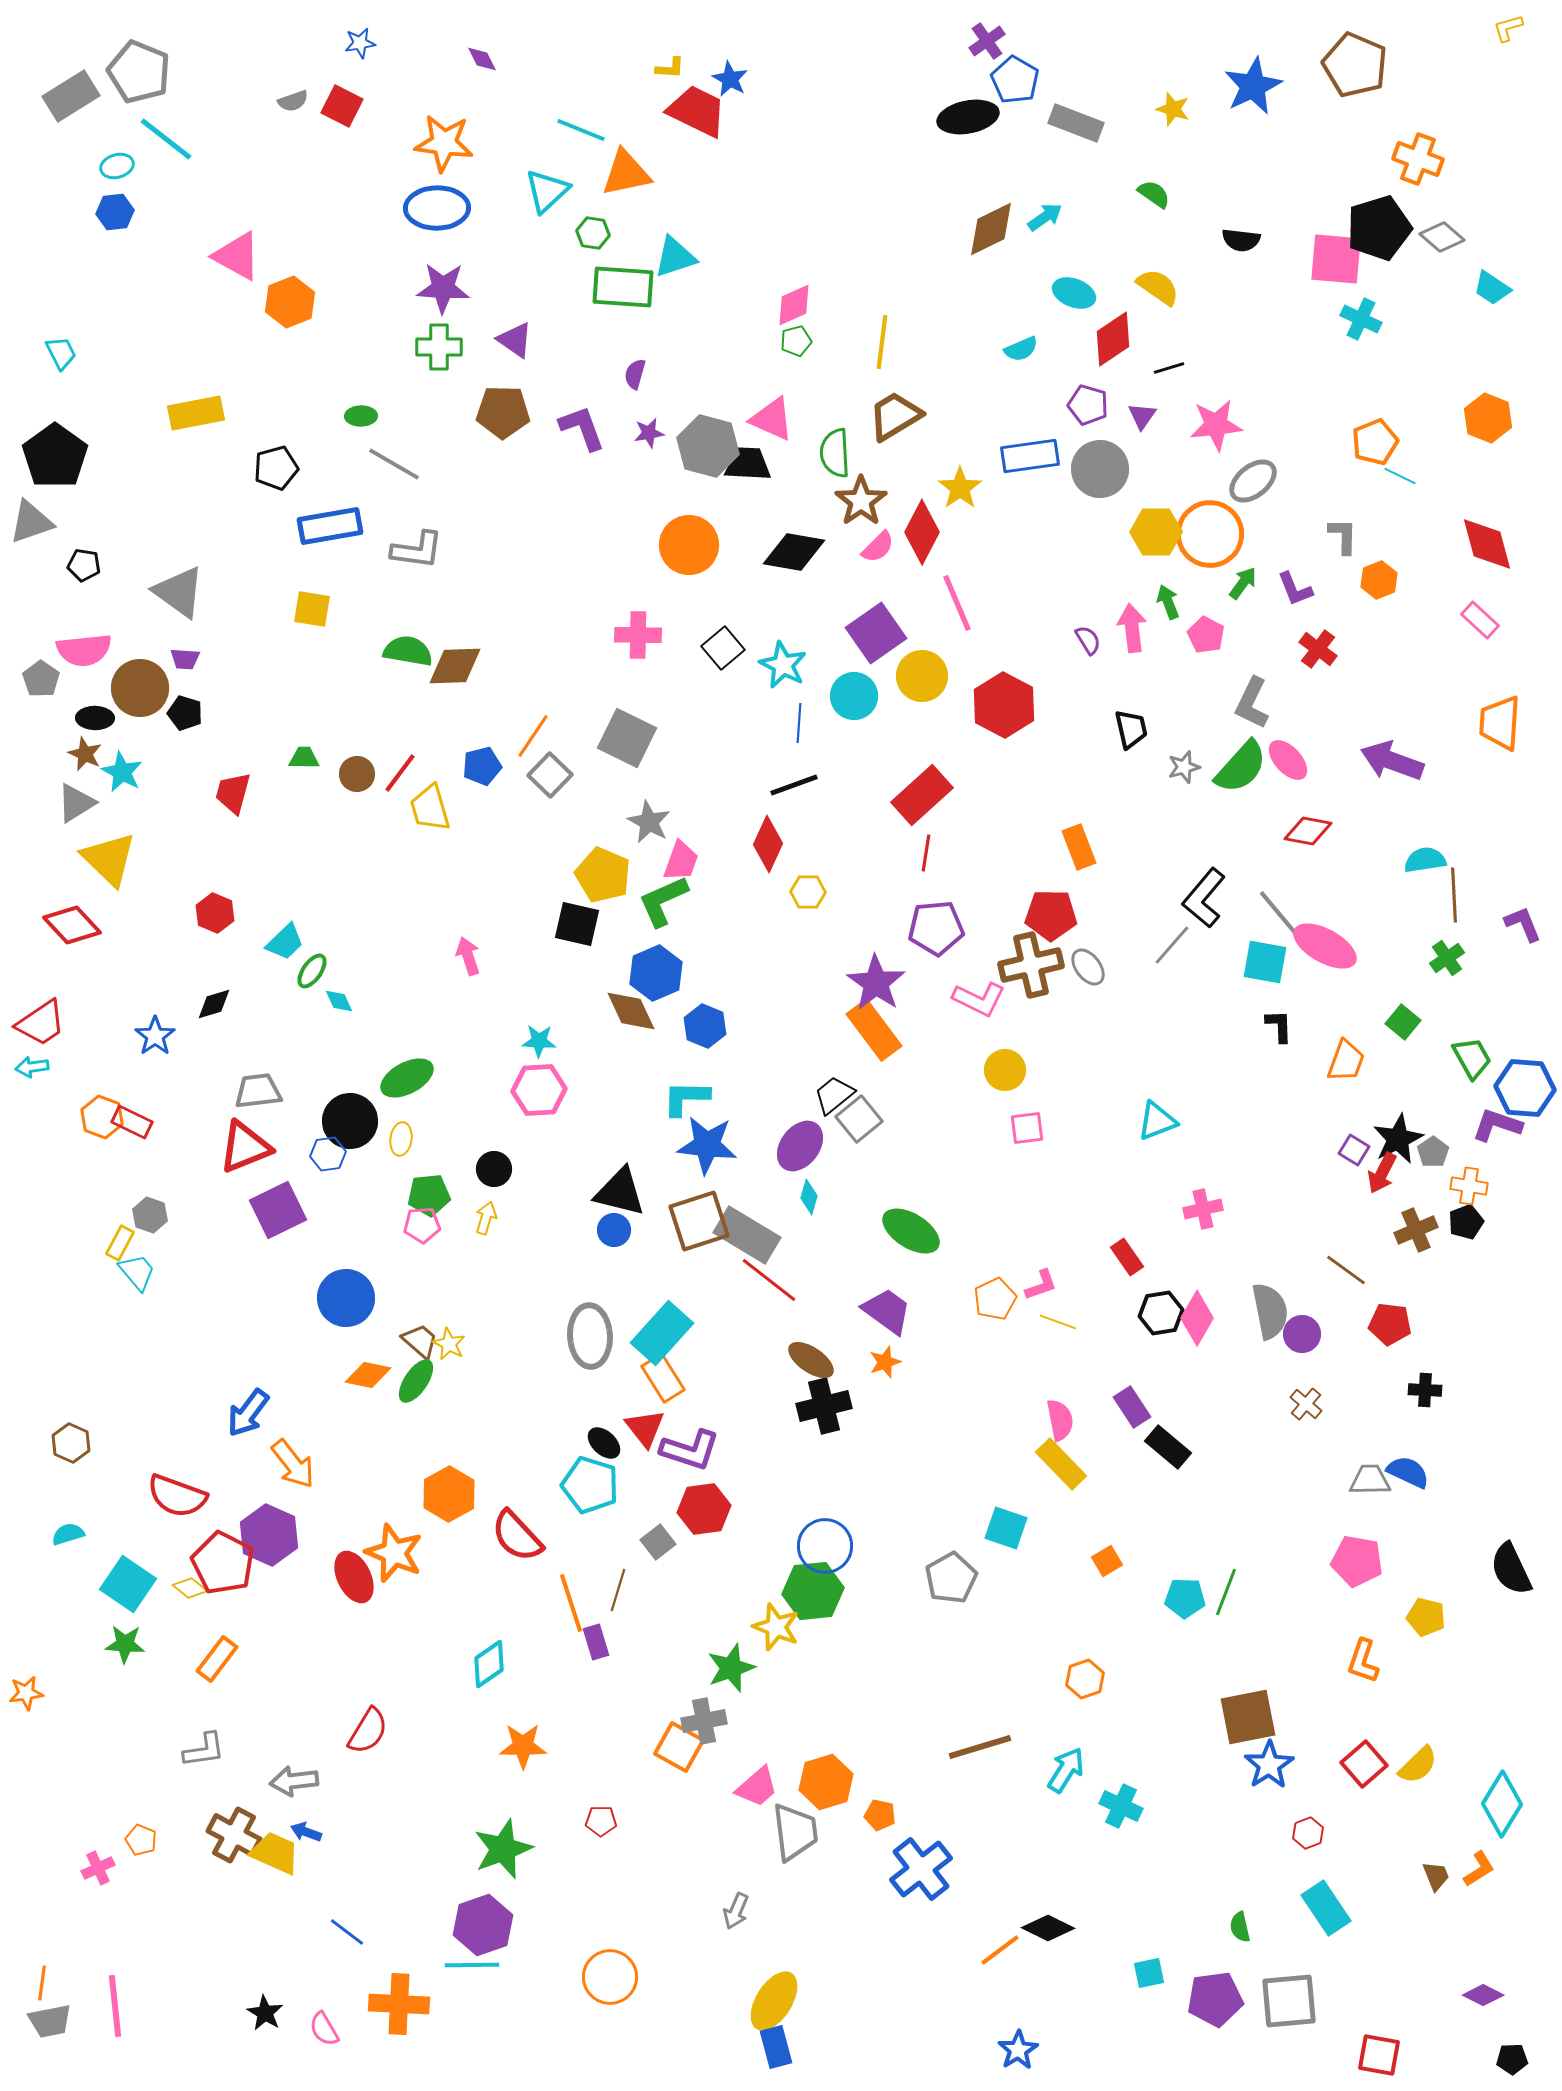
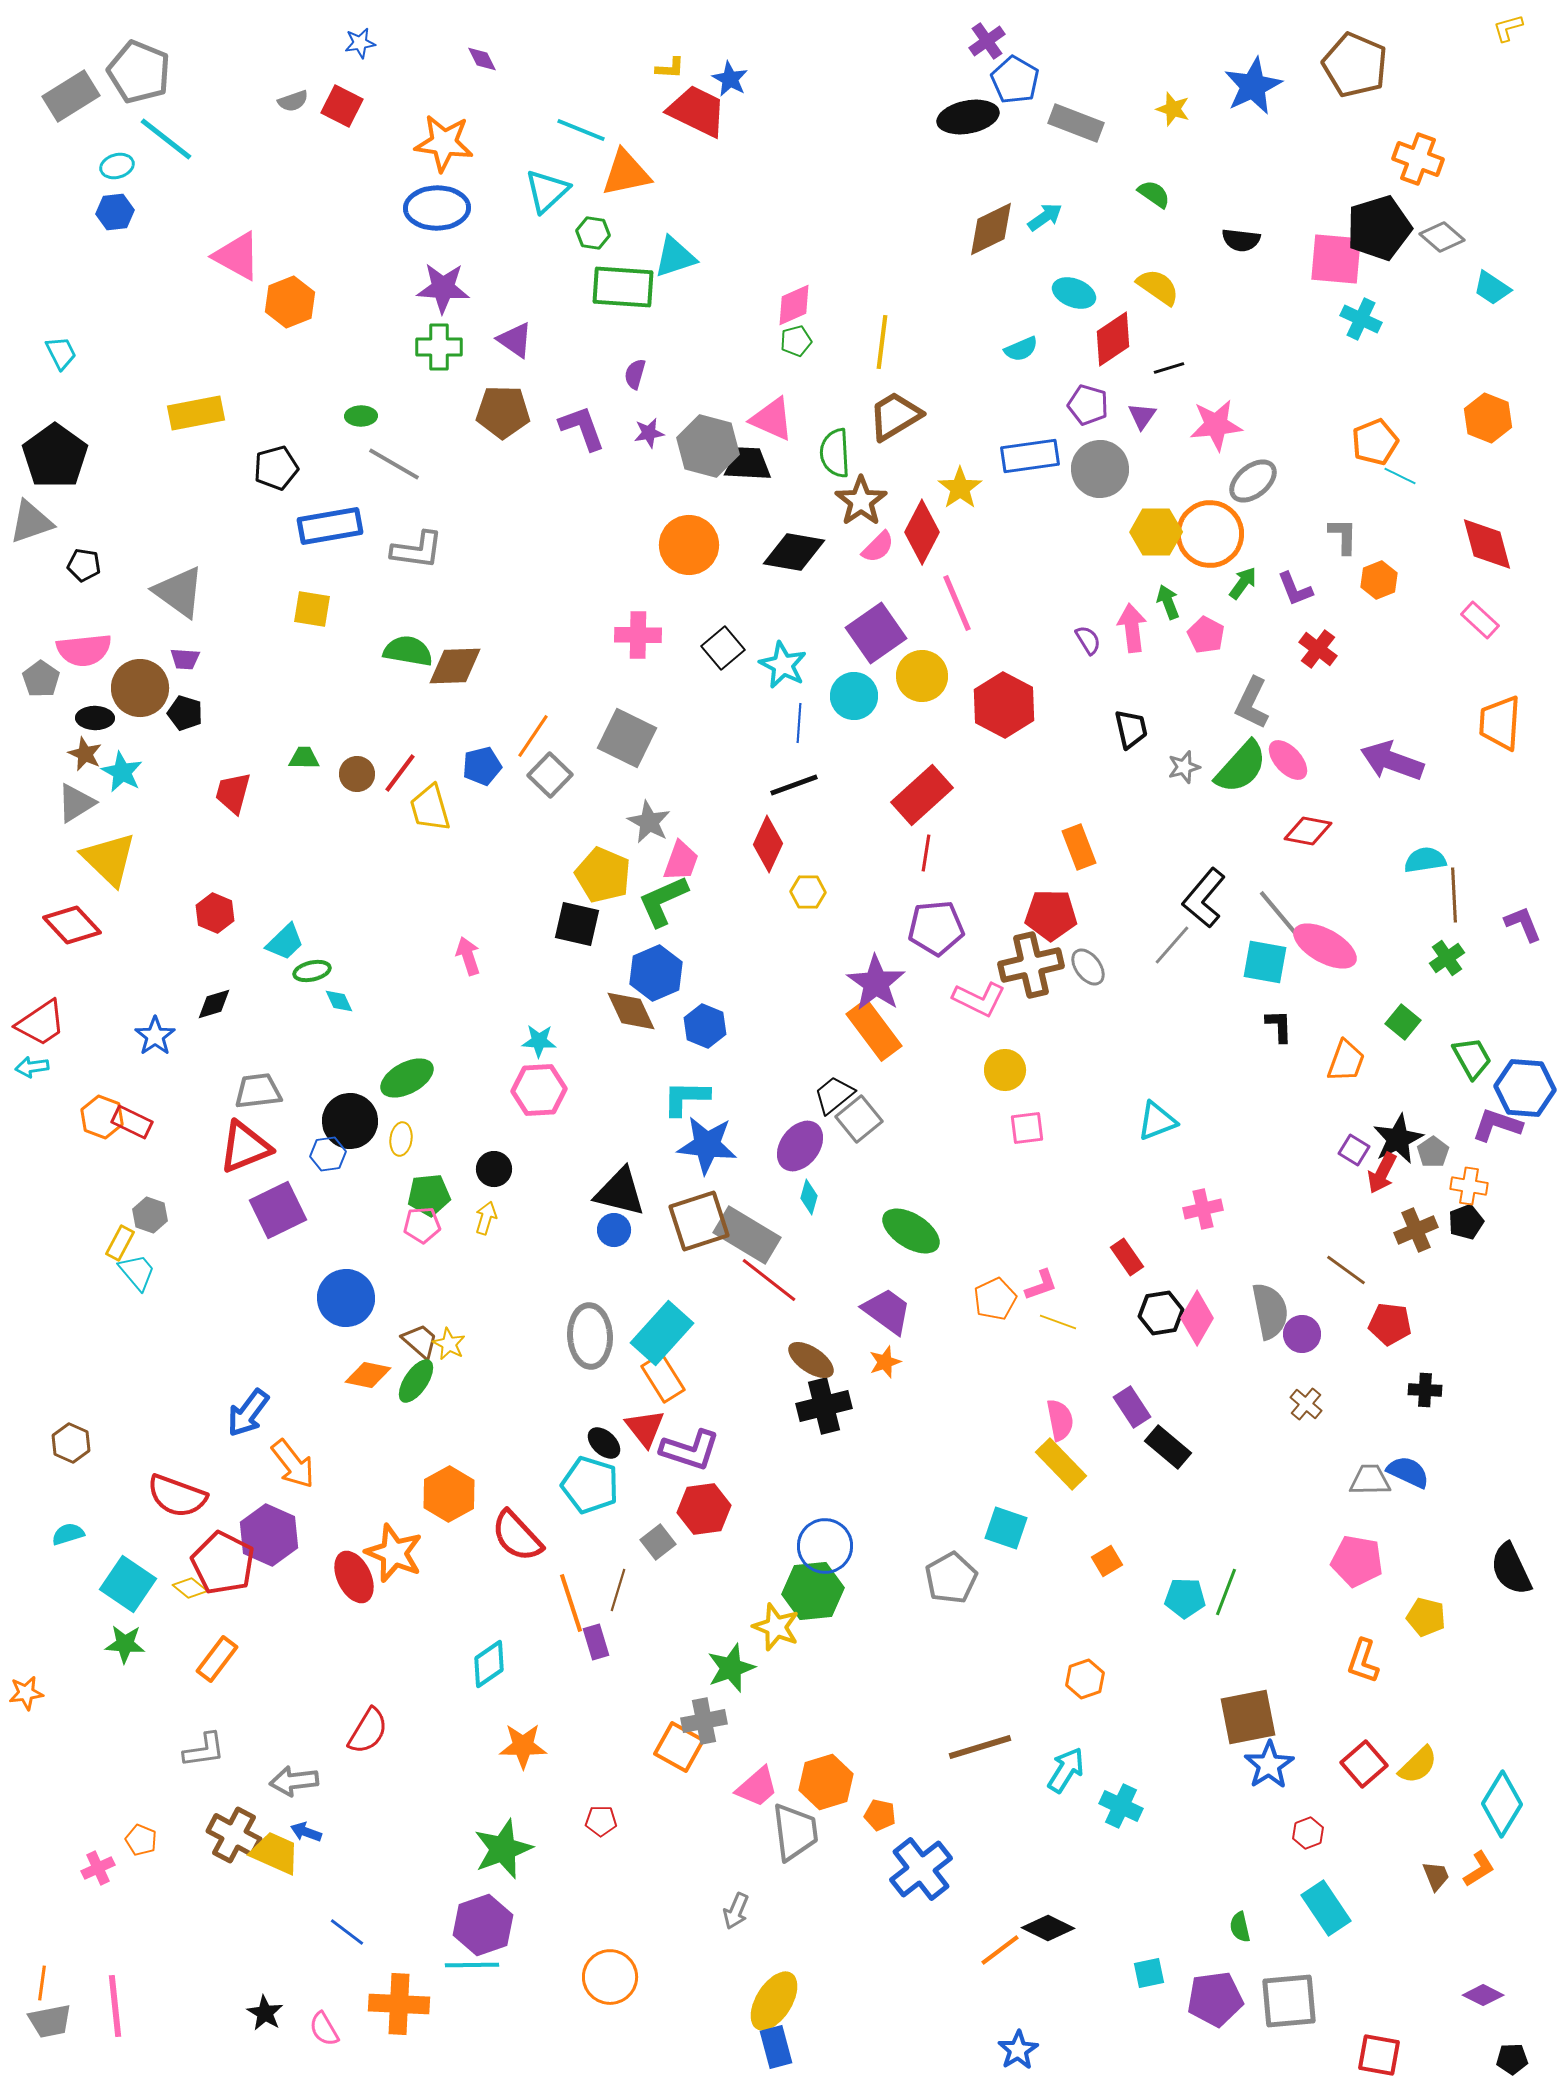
green ellipse at (312, 971): rotated 42 degrees clockwise
